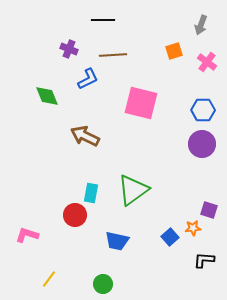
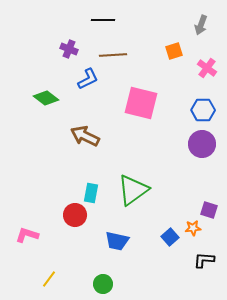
pink cross: moved 6 px down
green diamond: moved 1 px left, 2 px down; rotated 30 degrees counterclockwise
